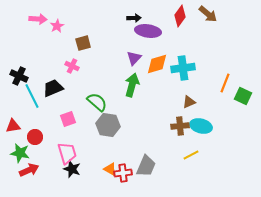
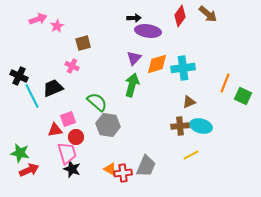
pink arrow: rotated 24 degrees counterclockwise
red triangle: moved 42 px right, 4 px down
red circle: moved 41 px right
